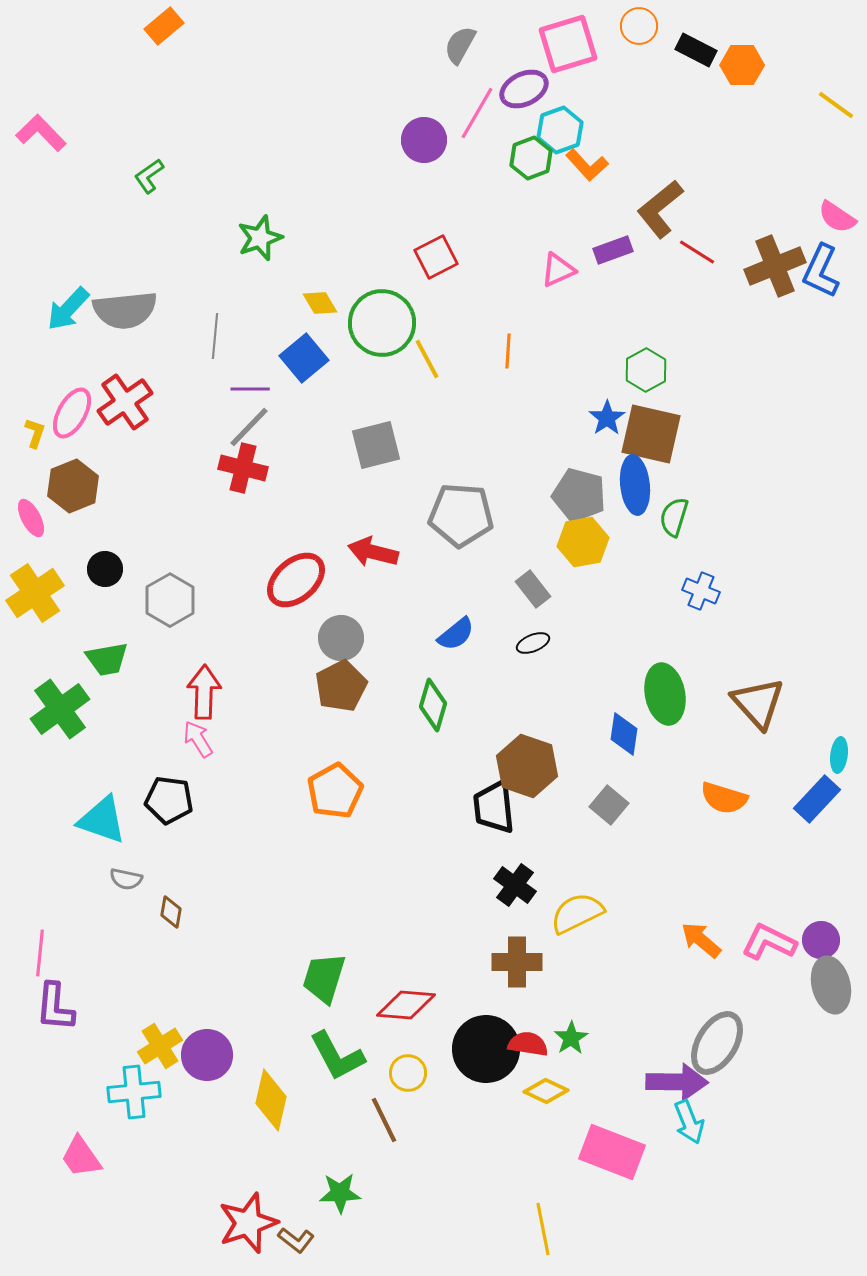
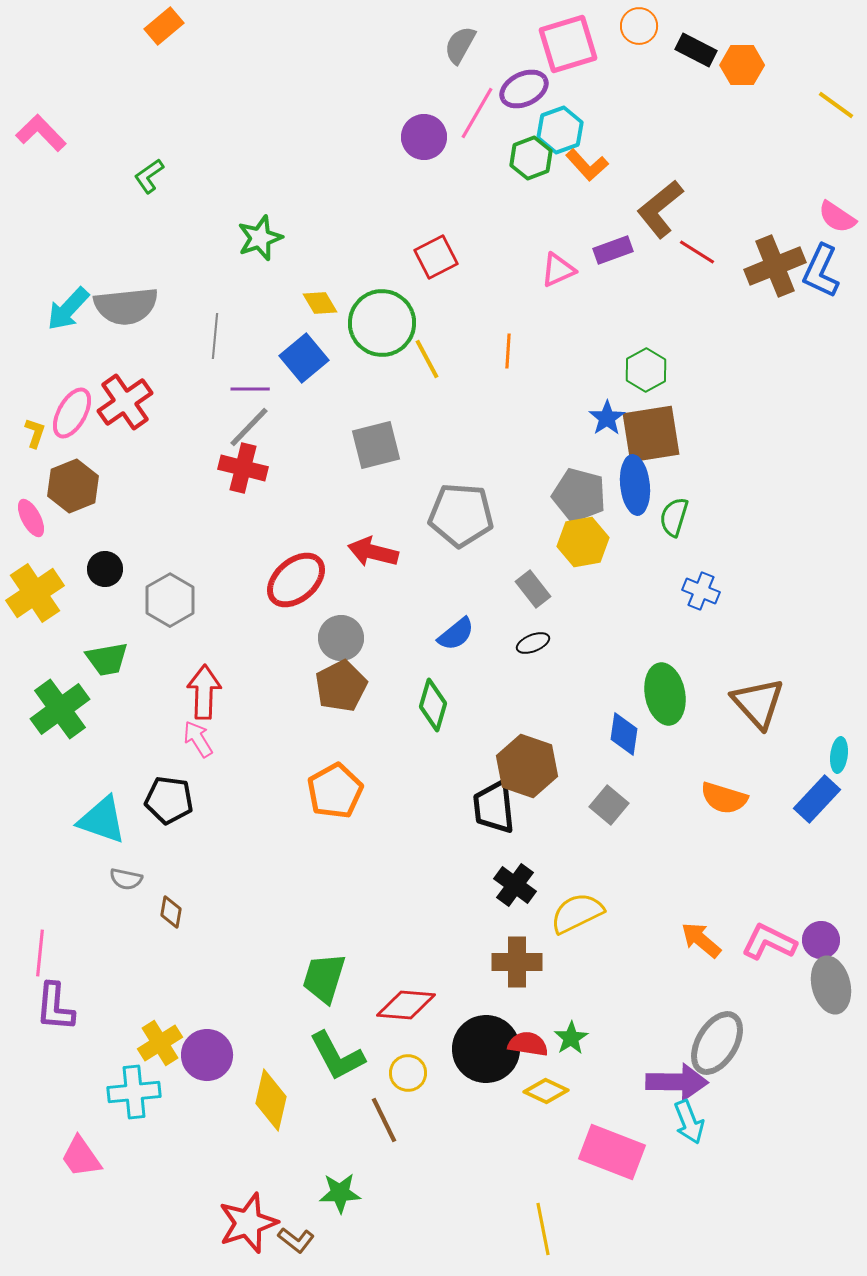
purple circle at (424, 140): moved 3 px up
gray semicircle at (125, 310): moved 1 px right, 4 px up
brown square at (651, 434): rotated 22 degrees counterclockwise
yellow cross at (160, 1046): moved 3 px up
